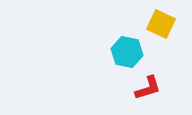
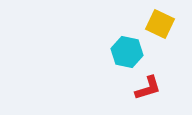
yellow square: moved 1 px left
